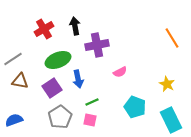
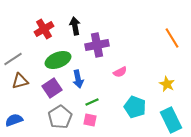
brown triangle: rotated 24 degrees counterclockwise
